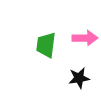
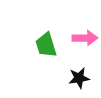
green trapezoid: rotated 24 degrees counterclockwise
